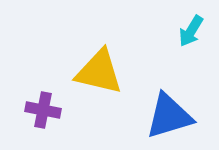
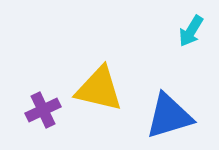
yellow triangle: moved 17 px down
purple cross: rotated 36 degrees counterclockwise
